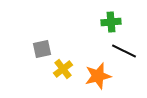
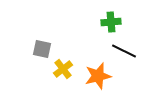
gray square: rotated 24 degrees clockwise
